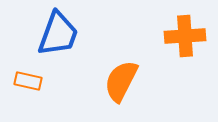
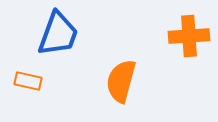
orange cross: moved 4 px right
orange semicircle: rotated 12 degrees counterclockwise
